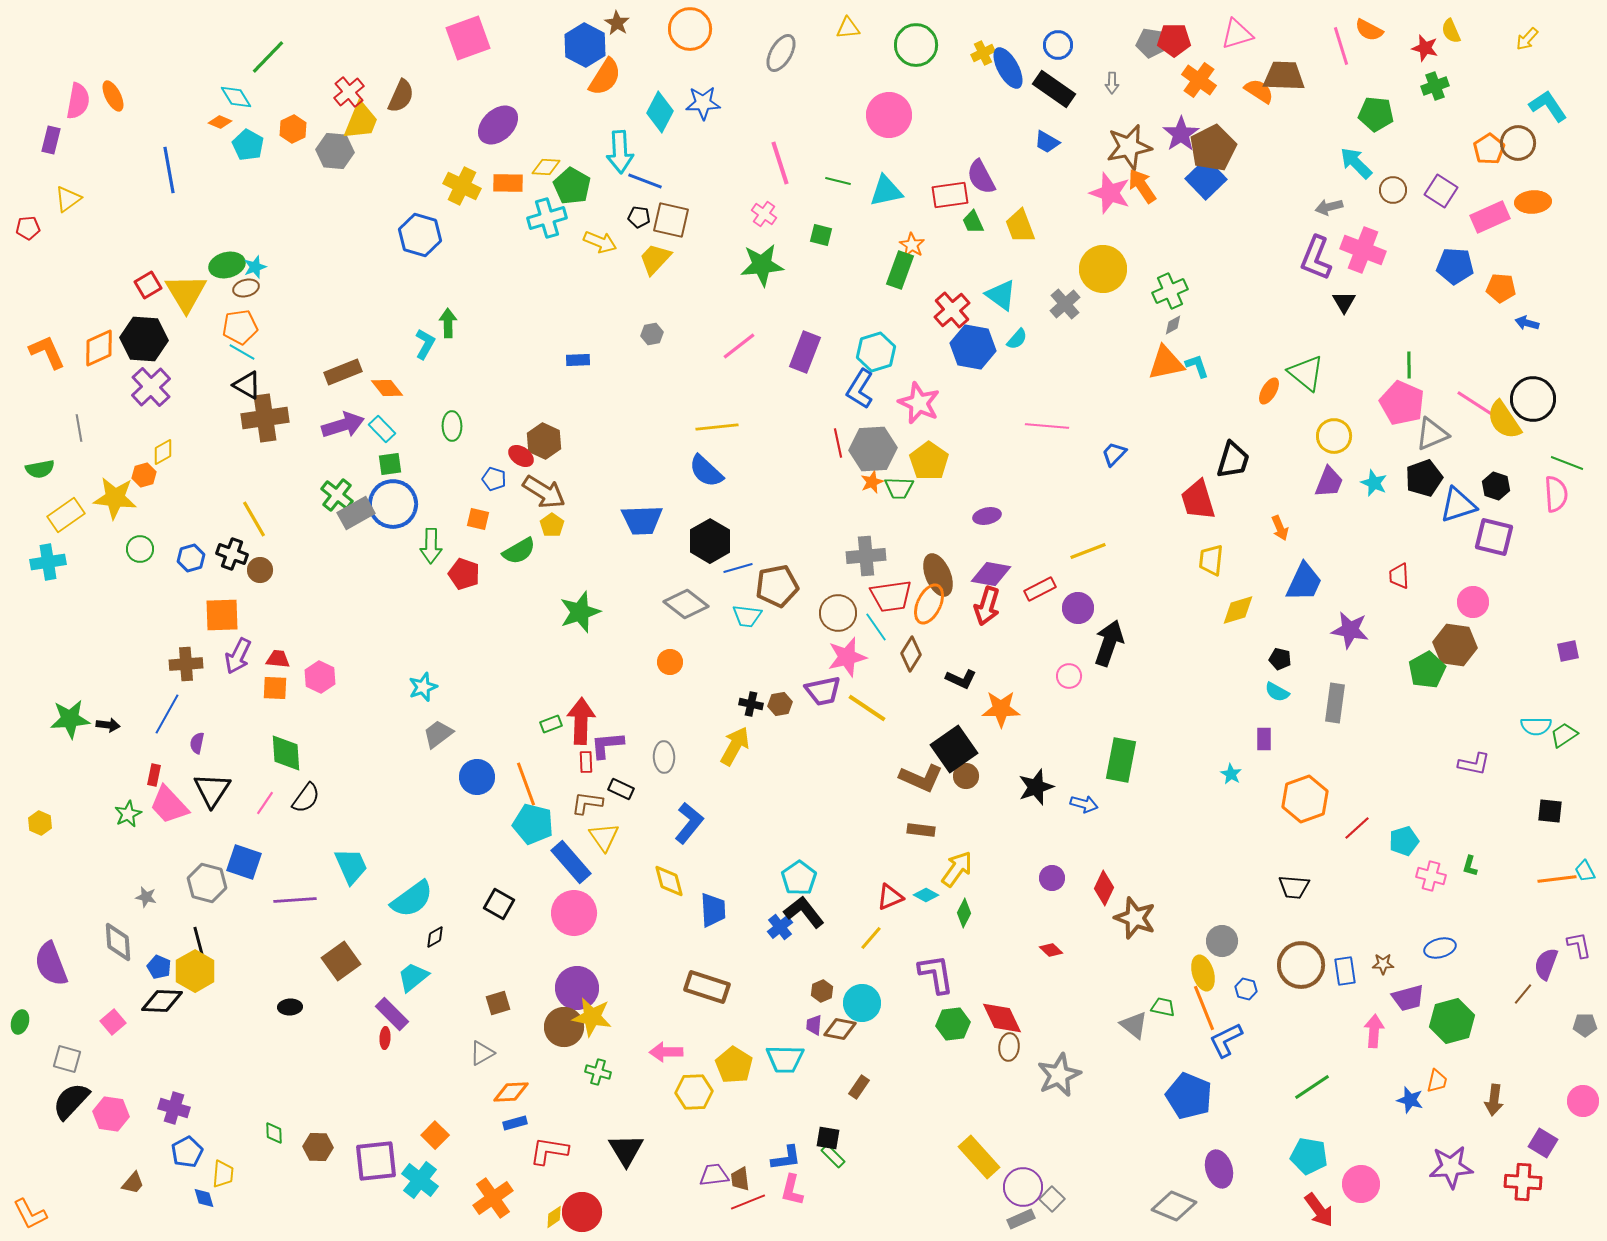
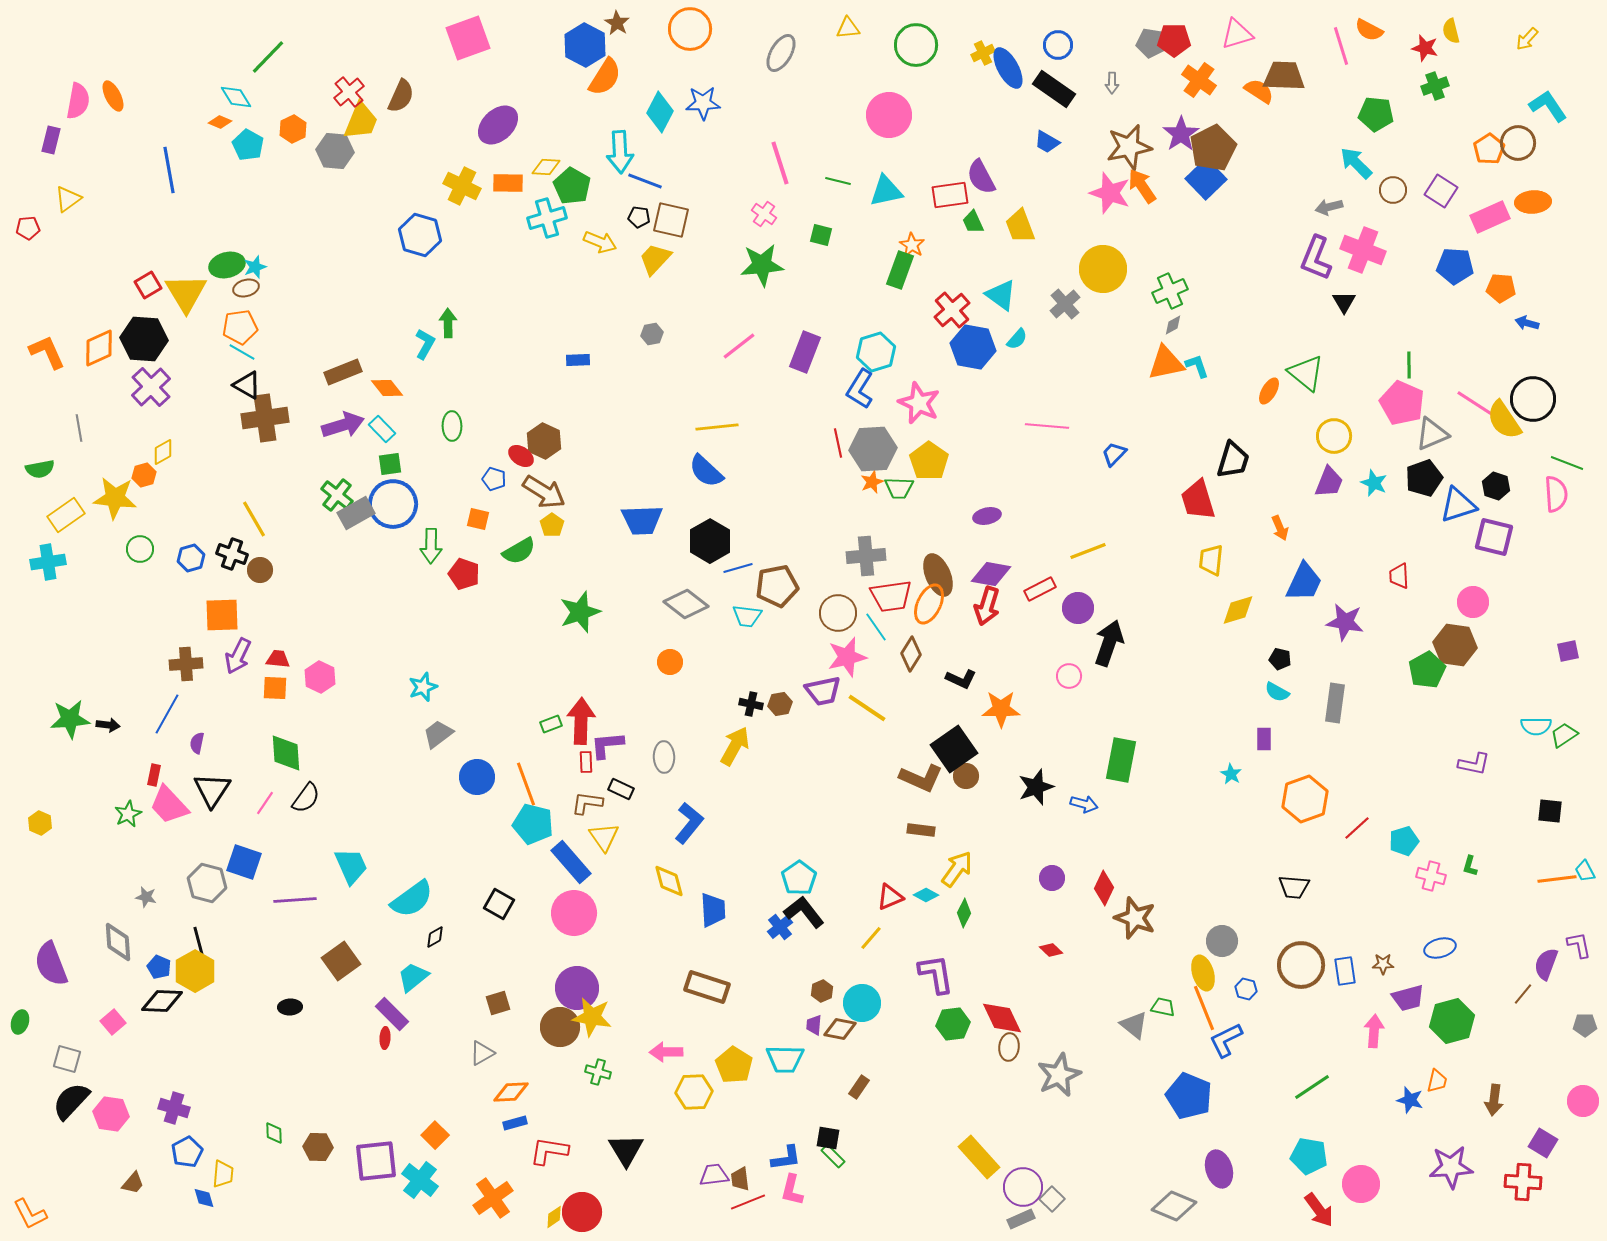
yellow semicircle at (1451, 31): rotated 10 degrees clockwise
purple star at (1350, 630): moved 5 px left, 8 px up
brown circle at (564, 1027): moved 4 px left
